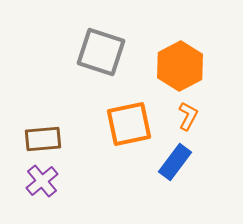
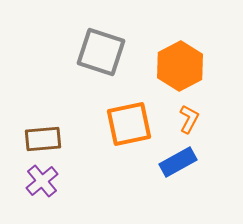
orange L-shape: moved 1 px right, 3 px down
blue rectangle: moved 3 px right; rotated 24 degrees clockwise
